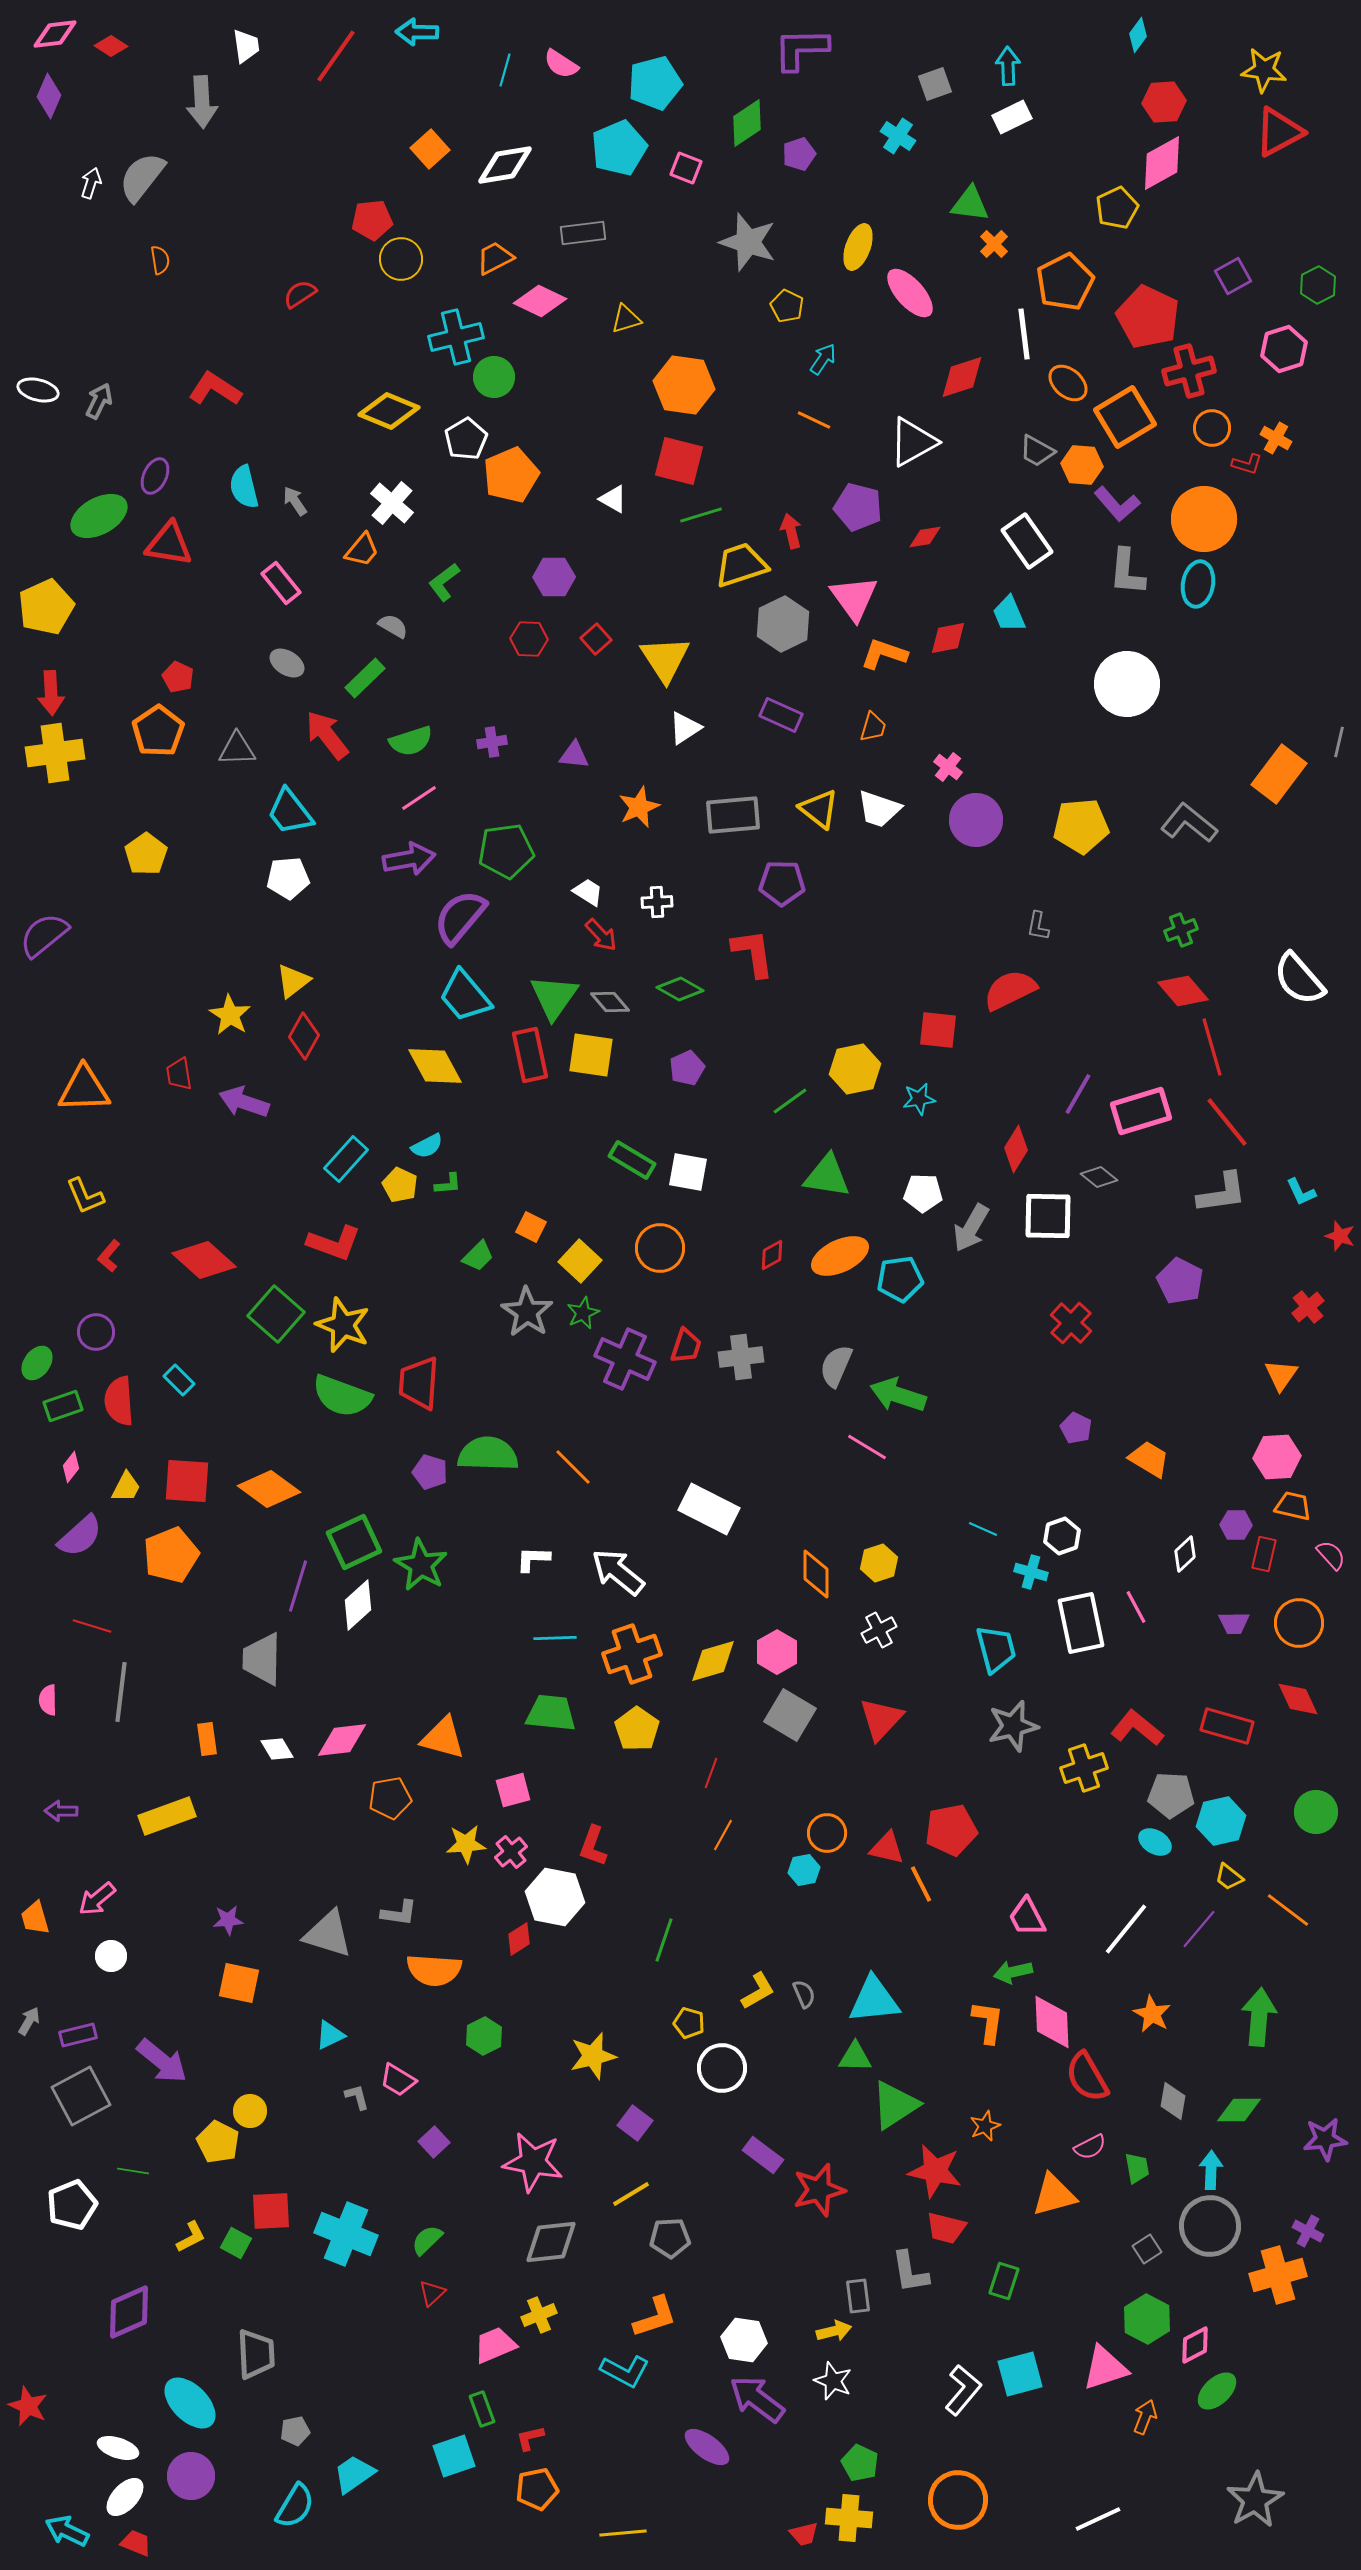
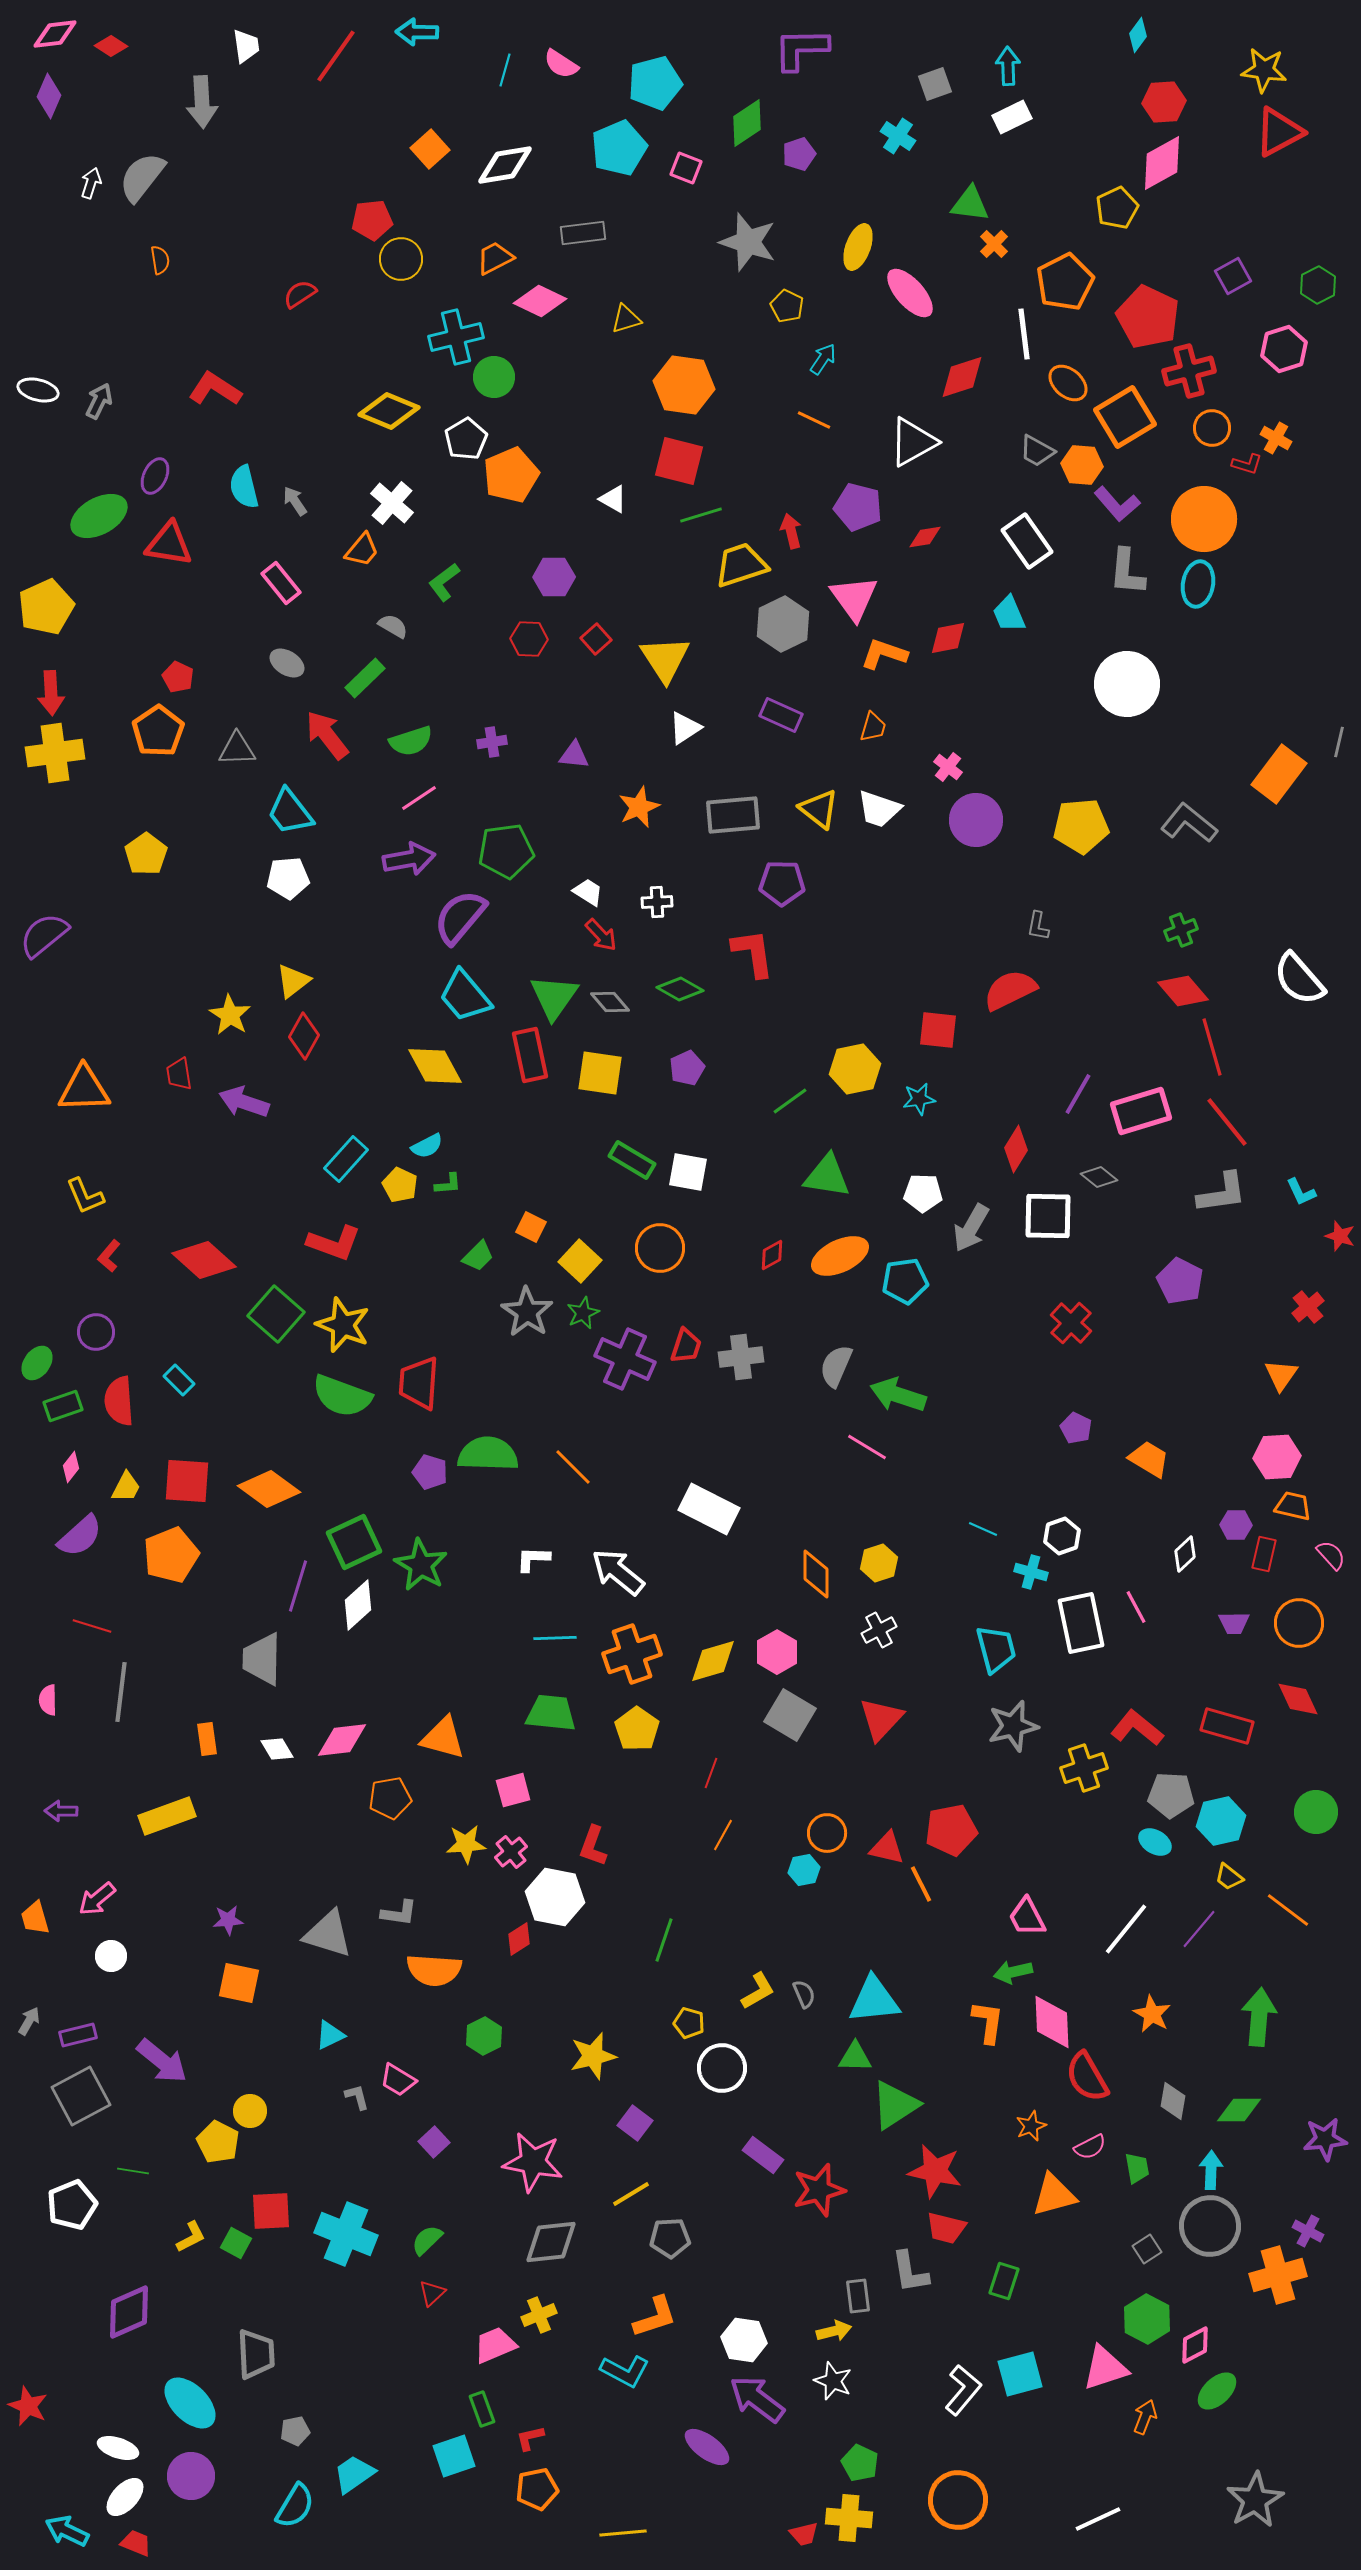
yellow square at (591, 1055): moved 9 px right, 18 px down
cyan pentagon at (900, 1279): moved 5 px right, 2 px down
orange star at (985, 2126): moved 46 px right
